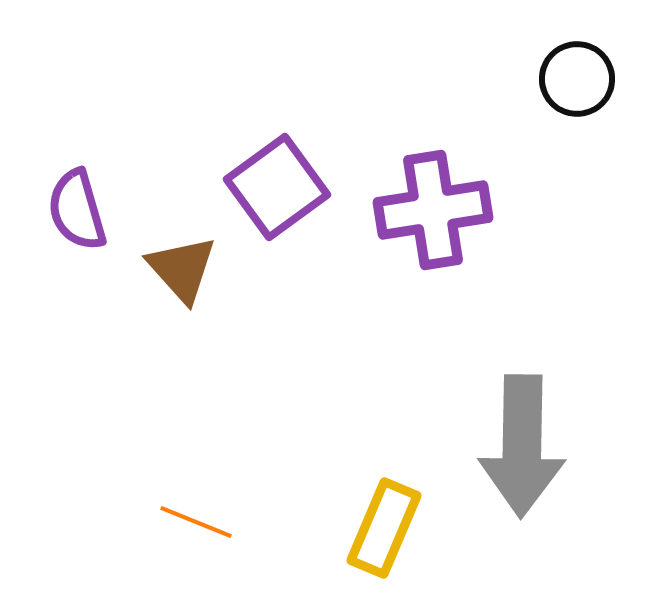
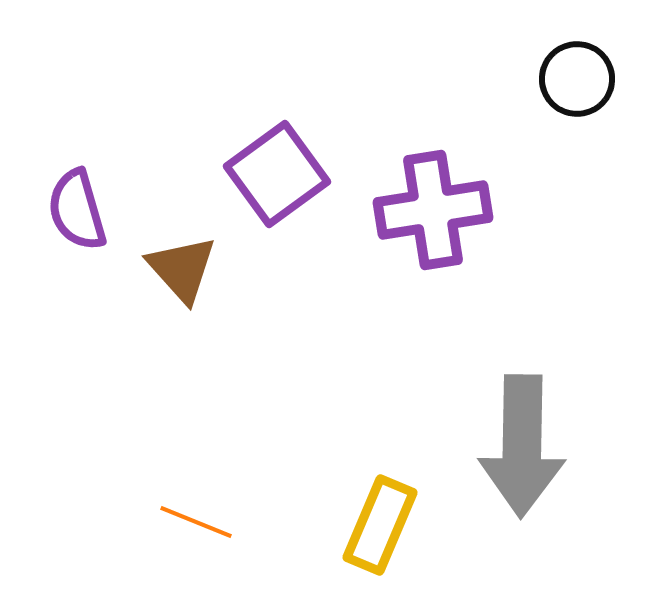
purple square: moved 13 px up
yellow rectangle: moved 4 px left, 3 px up
